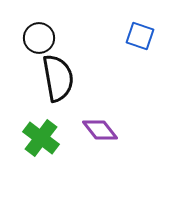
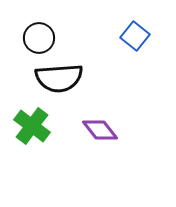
blue square: moved 5 px left; rotated 20 degrees clockwise
black semicircle: moved 1 px right; rotated 96 degrees clockwise
green cross: moved 9 px left, 12 px up
